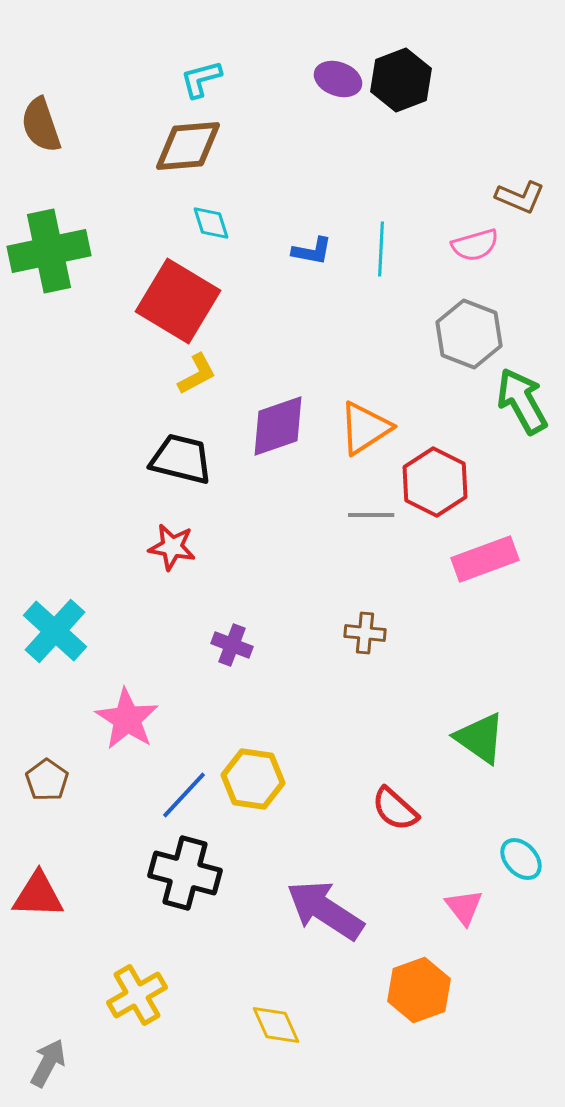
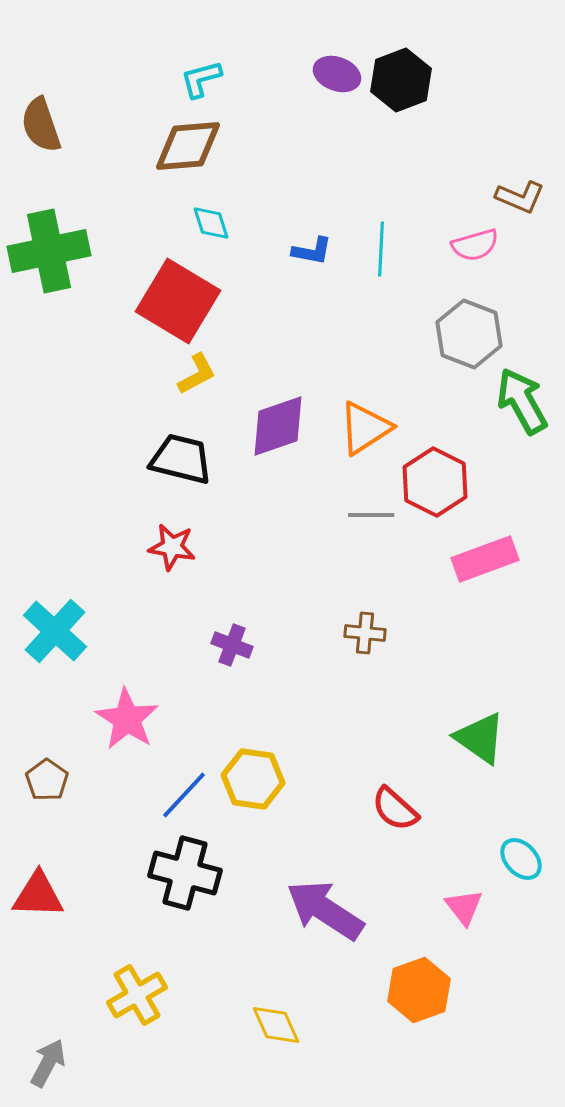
purple ellipse: moved 1 px left, 5 px up
